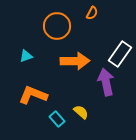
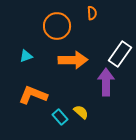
orange semicircle: rotated 32 degrees counterclockwise
orange arrow: moved 2 px left, 1 px up
purple arrow: rotated 12 degrees clockwise
cyan rectangle: moved 3 px right, 2 px up
